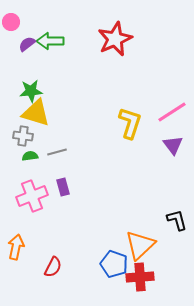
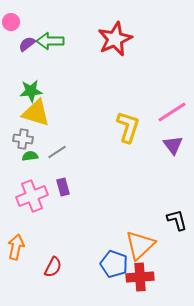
yellow L-shape: moved 2 px left, 4 px down
gray cross: moved 3 px down
gray line: rotated 18 degrees counterclockwise
